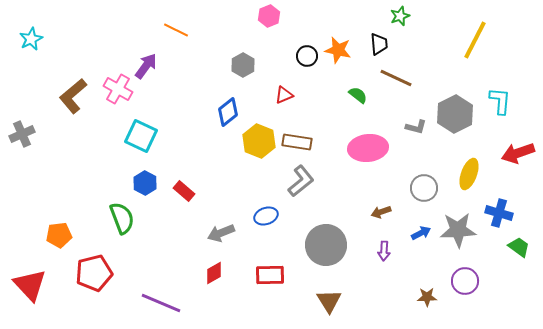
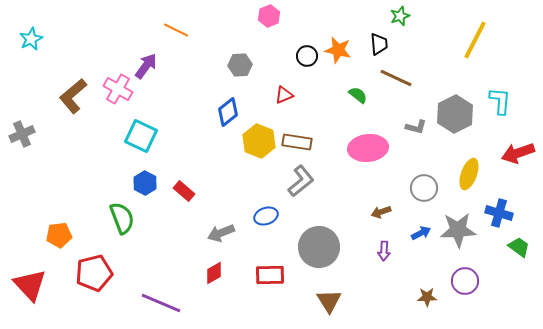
gray hexagon at (243, 65): moved 3 px left; rotated 25 degrees clockwise
gray circle at (326, 245): moved 7 px left, 2 px down
